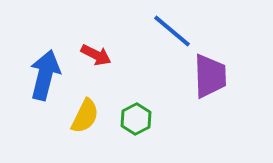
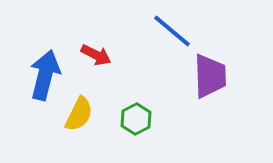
yellow semicircle: moved 6 px left, 2 px up
